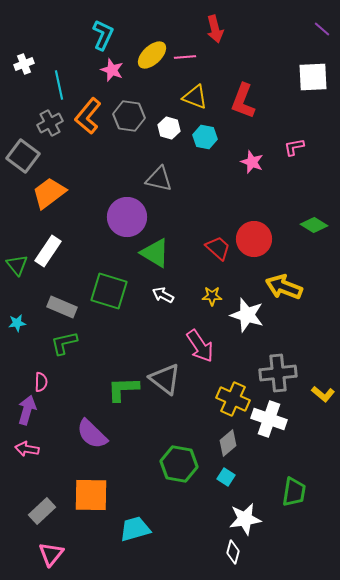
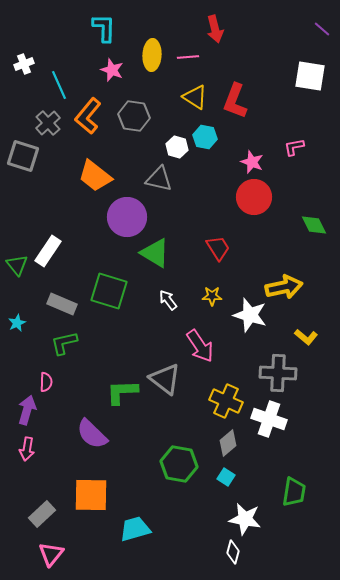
cyan L-shape at (103, 35): moved 1 px right, 7 px up; rotated 24 degrees counterclockwise
yellow ellipse at (152, 55): rotated 44 degrees counterclockwise
pink line at (185, 57): moved 3 px right
white square at (313, 77): moved 3 px left, 1 px up; rotated 12 degrees clockwise
cyan line at (59, 85): rotated 12 degrees counterclockwise
yellow triangle at (195, 97): rotated 12 degrees clockwise
red L-shape at (243, 101): moved 8 px left
gray hexagon at (129, 116): moved 5 px right
gray cross at (50, 123): moved 2 px left; rotated 15 degrees counterclockwise
white hexagon at (169, 128): moved 8 px right, 19 px down
gray square at (23, 156): rotated 20 degrees counterclockwise
orange trapezoid at (49, 193): moved 46 px right, 17 px up; rotated 105 degrees counterclockwise
green diamond at (314, 225): rotated 32 degrees clockwise
red circle at (254, 239): moved 42 px up
red trapezoid at (218, 248): rotated 16 degrees clockwise
yellow arrow at (284, 287): rotated 147 degrees clockwise
white arrow at (163, 295): moved 5 px right, 5 px down; rotated 25 degrees clockwise
gray rectangle at (62, 307): moved 3 px up
white star at (247, 315): moved 3 px right
cyan star at (17, 323): rotated 18 degrees counterclockwise
gray cross at (278, 373): rotated 9 degrees clockwise
pink semicircle at (41, 382): moved 5 px right
green L-shape at (123, 389): moved 1 px left, 3 px down
yellow L-shape at (323, 394): moved 17 px left, 57 px up
yellow cross at (233, 399): moved 7 px left, 2 px down
pink arrow at (27, 449): rotated 90 degrees counterclockwise
gray rectangle at (42, 511): moved 3 px down
white star at (245, 519): rotated 20 degrees clockwise
